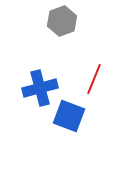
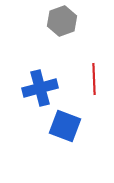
red line: rotated 24 degrees counterclockwise
blue square: moved 4 px left, 10 px down
